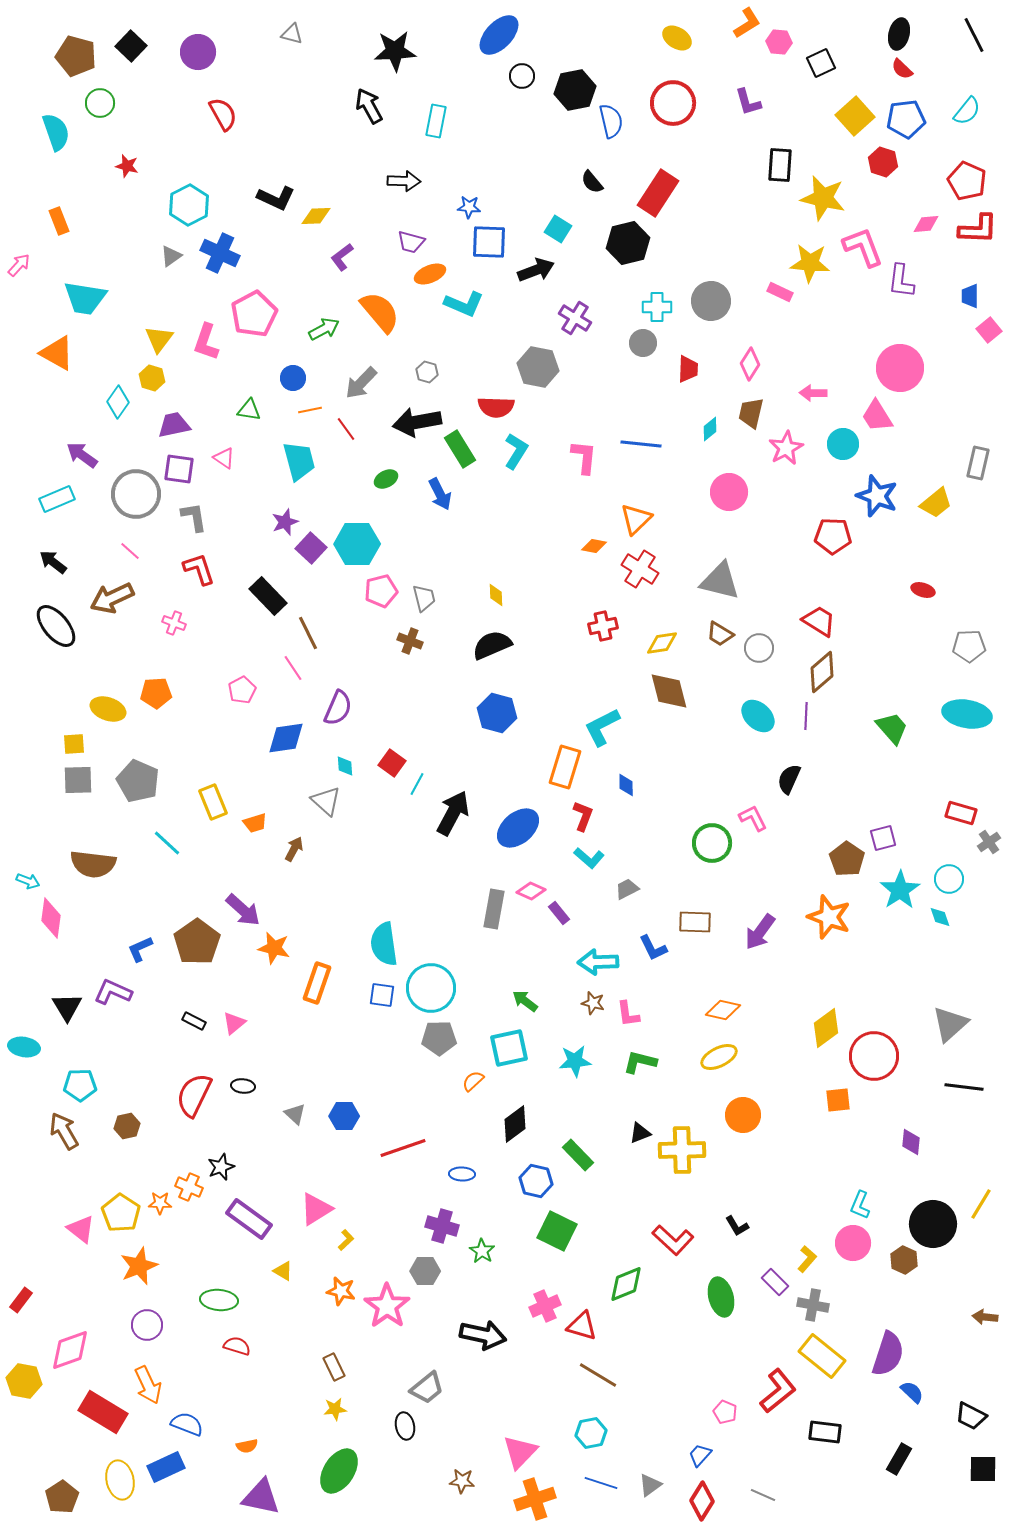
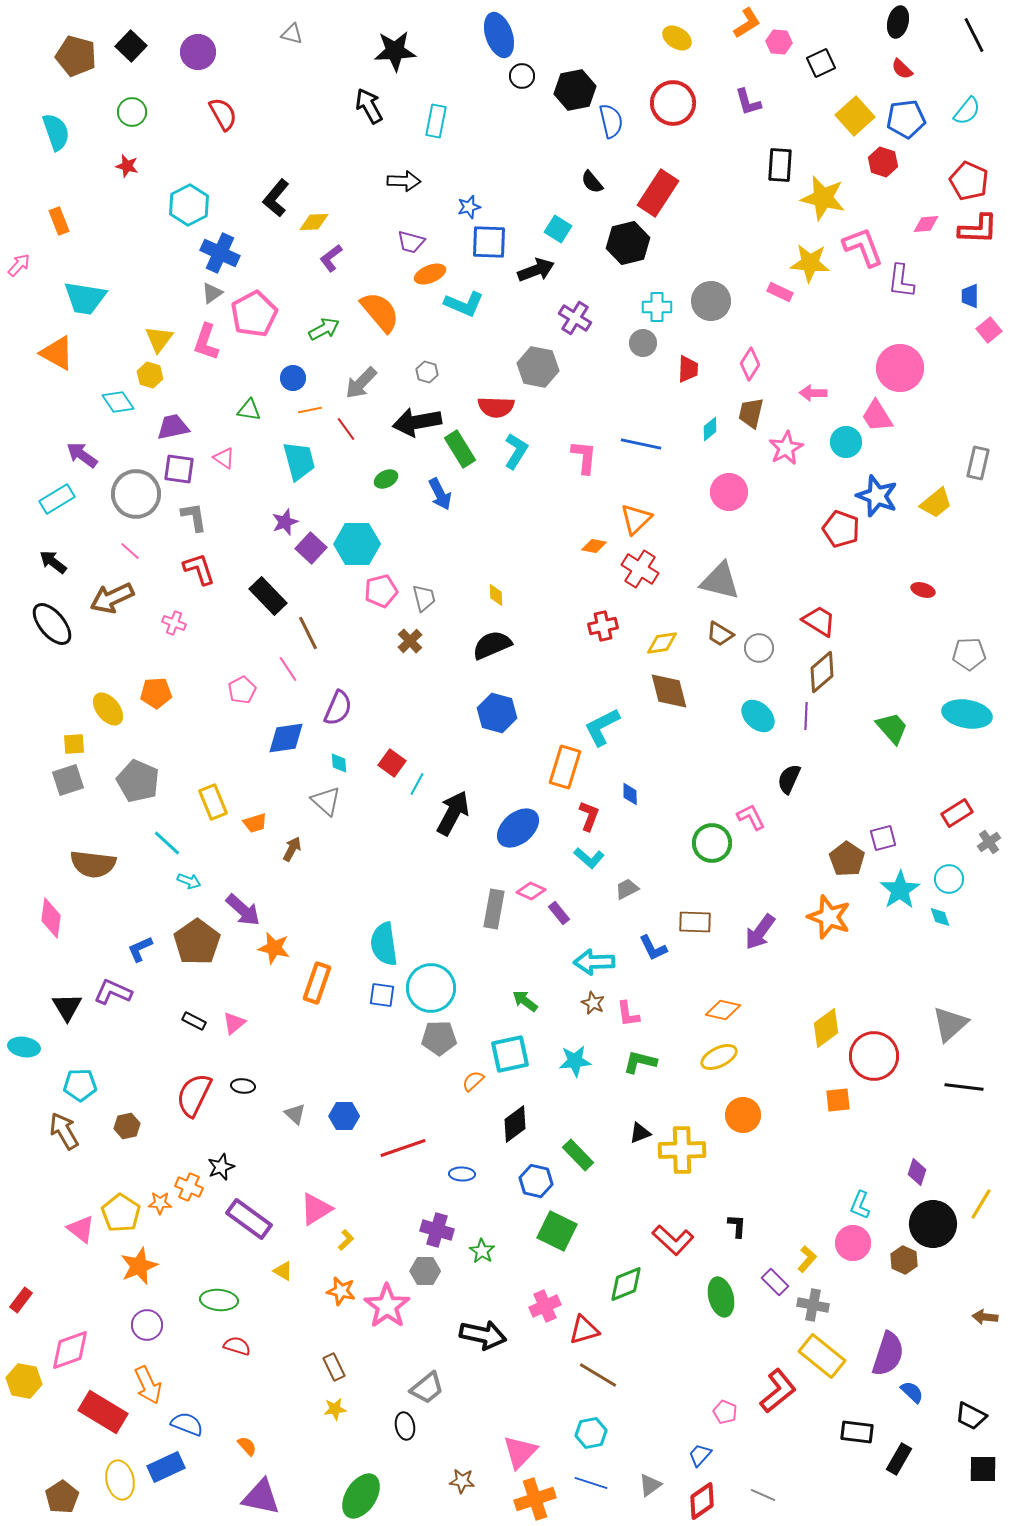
black ellipse at (899, 34): moved 1 px left, 12 px up
blue ellipse at (499, 35): rotated 63 degrees counterclockwise
green circle at (100, 103): moved 32 px right, 9 px down
red pentagon at (967, 181): moved 2 px right
black L-shape at (276, 198): rotated 105 degrees clockwise
blue star at (469, 207): rotated 20 degrees counterclockwise
yellow diamond at (316, 216): moved 2 px left, 6 px down
gray triangle at (171, 256): moved 41 px right, 37 px down
purple L-shape at (342, 257): moved 11 px left, 1 px down
yellow hexagon at (152, 378): moved 2 px left, 3 px up
cyan diamond at (118, 402): rotated 68 degrees counterclockwise
purple trapezoid at (174, 425): moved 1 px left, 2 px down
blue line at (641, 444): rotated 6 degrees clockwise
cyan circle at (843, 444): moved 3 px right, 2 px up
cyan rectangle at (57, 499): rotated 8 degrees counterclockwise
red pentagon at (833, 536): moved 8 px right, 7 px up; rotated 18 degrees clockwise
black ellipse at (56, 626): moved 4 px left, 2 px up
brown cross at (410, 641): rotated 25 degrees clockwise
gray pentagon at (969, 646): moved 8 px down
pink line at (293, 668): moved 5 px left, 1 px down
yellow ellipse at (108, 709): rotated 32 degrees clockwise
cyan diamond at (345, 766): moved 6 px left, 3 px up
gray square at (78, 780): moved 10 px left; rotated 16 degrees counterclockwise
blue diamond at (626, 785): moved 4 px right, 9 px down
red rectangle at (961, 813): moved 4 px left; rotated 48 degrees counterclockwise
red L-shape at (583, 816): moved 6 px right
pink L-shape at (753, 818): moved 2 px left, 1 px up
brown arrow at (294, 849): moved 2 px left
cyan arrow at (28, 881): moved 161 px right
cyan arrow at (598, 962): moved 4 px left
brown star at (593, 1003): rotated 10 degrees clockwise
cyan square at (509, 1048): moved 1 px right, 6 px down
purple diamond at (911, 1142): moved 6 px right, 30 px down; rotated 12 degrees clockwise
purple cross at (442, 1226): moved 5 px left, 4 px down
black L-shape at (737, 1226): rotated 145 degrees counterclockwise
red triangle at (582, 1326): moved 2 px right, 4 px down; rotated 32 degrees counterclockwise
black rectangle at (825, 1432): moved 32 px right
orange semicircle at (247, 1446): rotated 120 degrees counterclockwise
green ellipse at (339, 1471): moved 22 px right, 25 px down
blue line at (601, 1483): moved 10 px left
red diamond at (702, 1501): rotated 24 degrees clockwise
